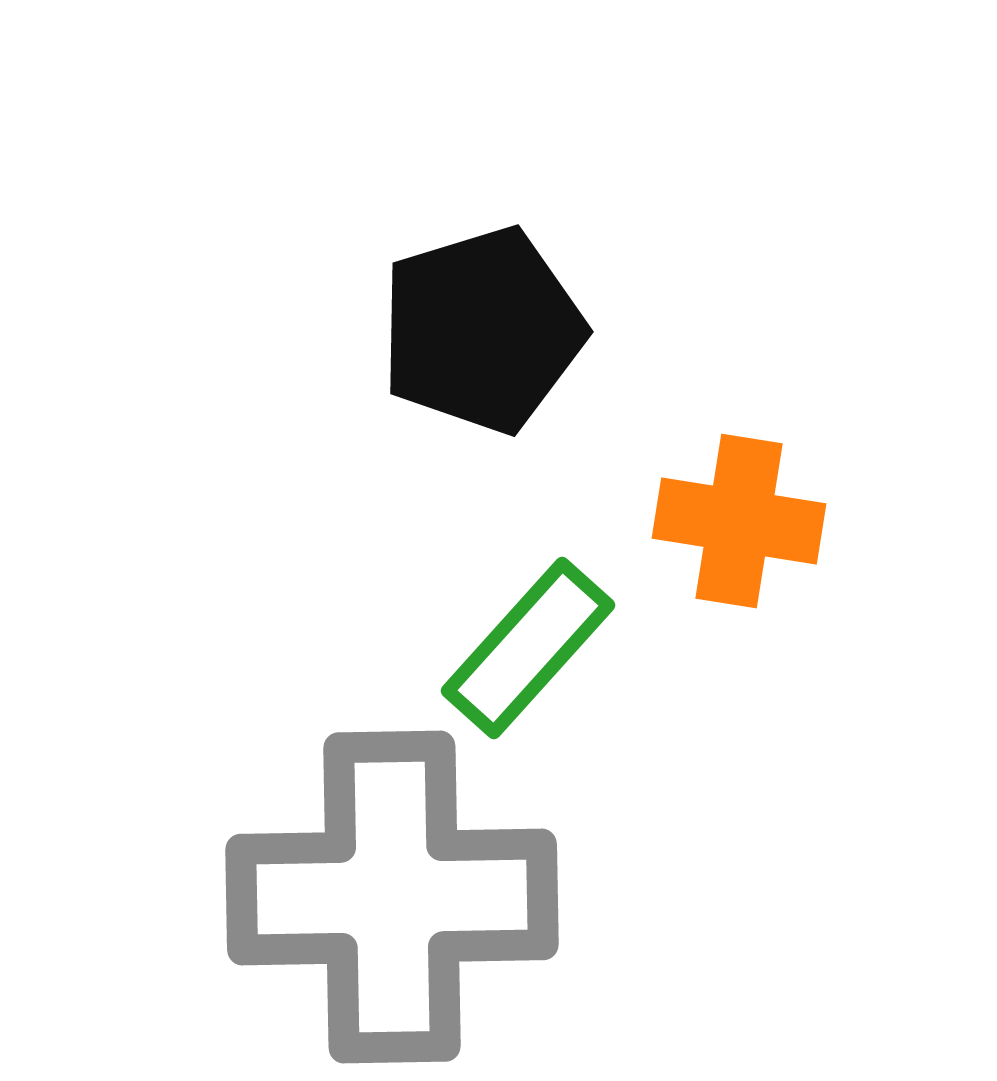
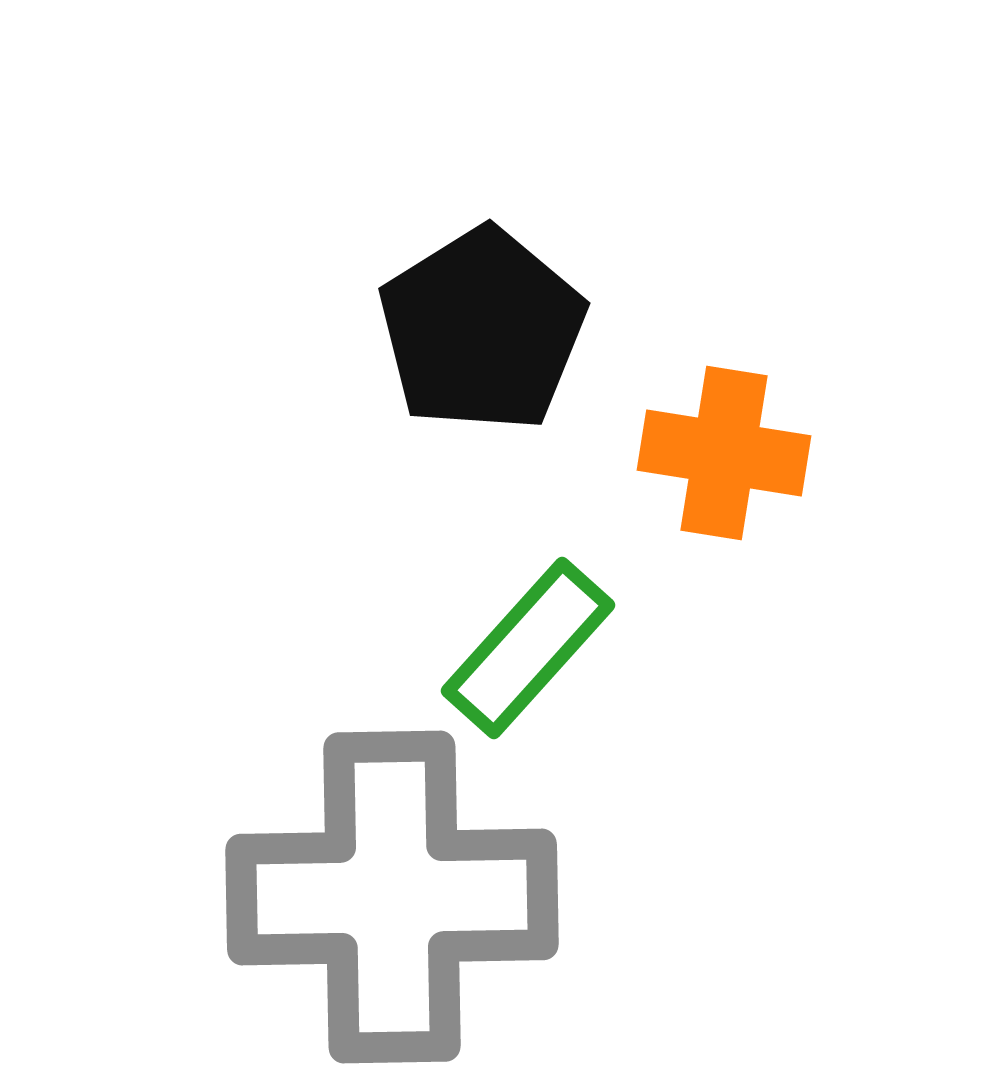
black pentagon: rotated 15 degrees counterclockwise
orange cross: moved 15 px left, 68 px up
